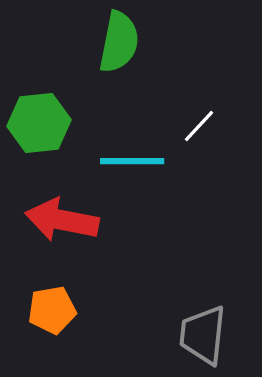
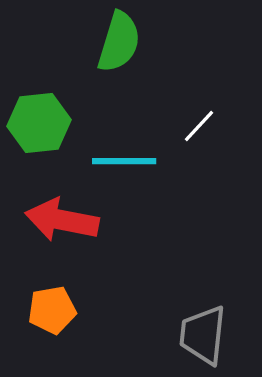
green semicircle: rotated 6 degrees clockwise
cyan line: moved 8 px left
